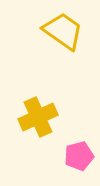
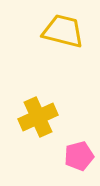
yellow trapezoid: rotated 21 degrees counterclockwise
